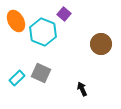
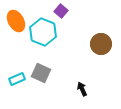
purple square: moved 3 px left, 3 px up
cyan rectangle: moved 1 px down; rotated 21 degrees clockwise
